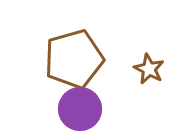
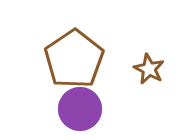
brown pentagon: rotated 18 degrees counterclockwise
